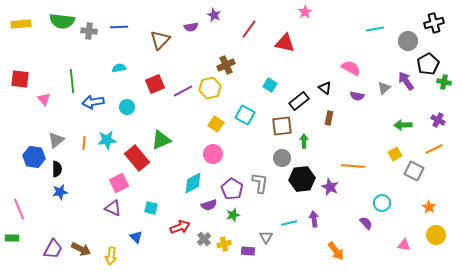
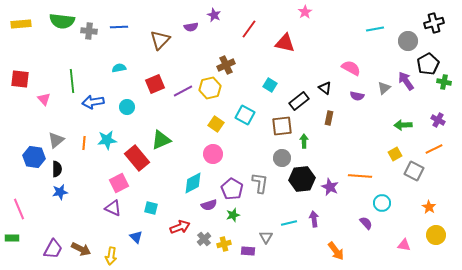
orange line at (353, 166): moved 7 px right, 10 px down
